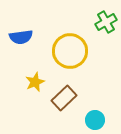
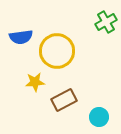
yellow circle: moved 13 px left
yellow star: rotated 18 degrees clockwise
brown rectangle: moved 2 px down; rotated 15 degrees clockwise
cyan circle: moved 4 px right, 3 px up
